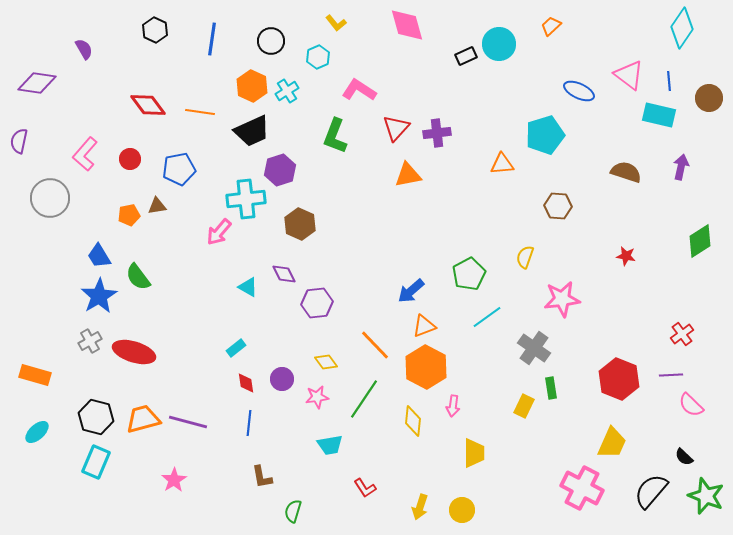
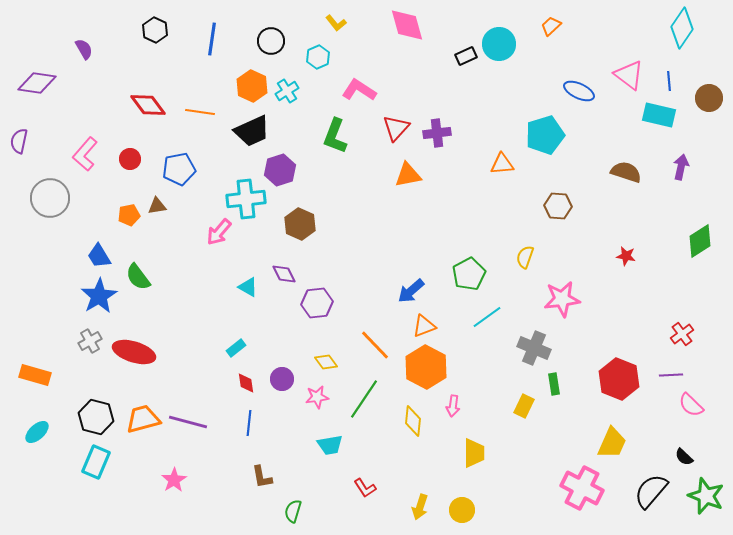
gray cross at (534, 348): rotated 12 degrees counterclockwise
green rectangle at (551, 388): moved 3 px right, 4 px up
